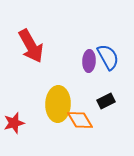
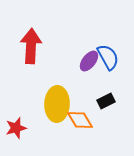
red arrow: rotated 148 degrees counterclockwise
purple ellipse: rotated 35 degrees clockwise
yellow ellipse: moved 1 px left
red star: moved 2 px right, 5 px down
